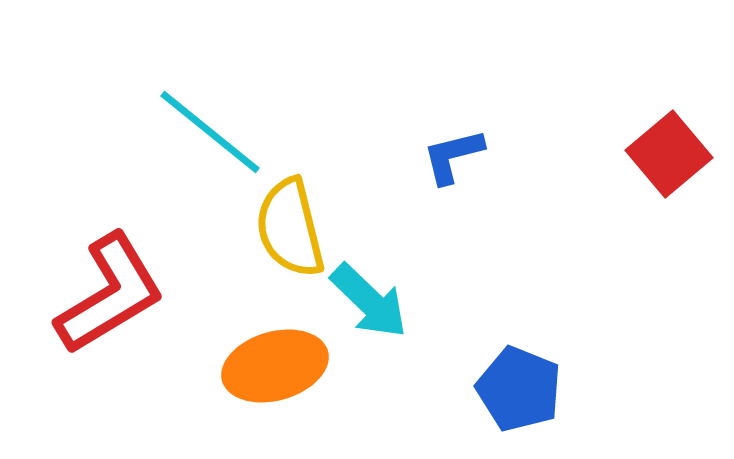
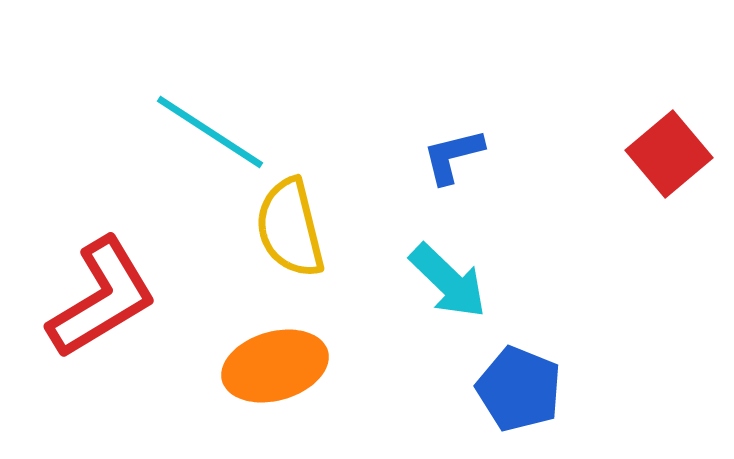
cyan line: rotated 6 degrees counterclockwise
red L-shape: moved 8 px left, 4 px down
cyan arrow: moved 79 px right, 20 px up
